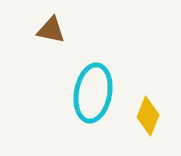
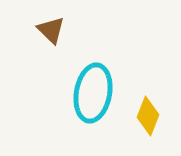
brown triangle: rotated 32 degrees clockwise
